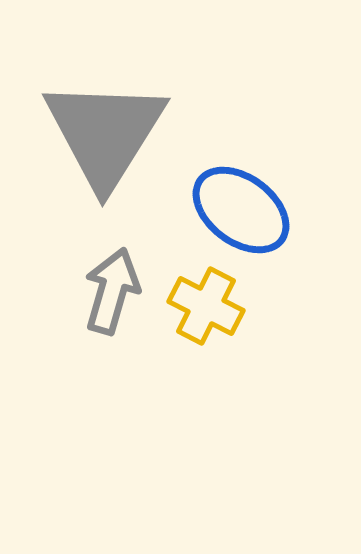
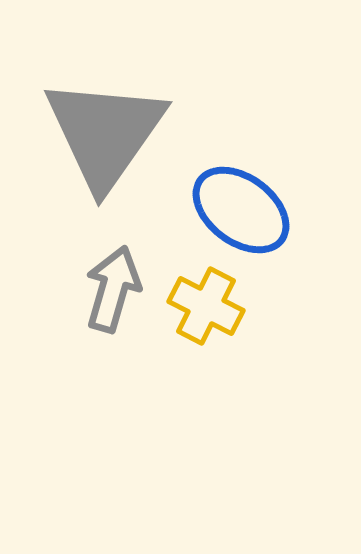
gray triangle: rotated 3 degrees clockwise
gray arrow: moved 1 px right, 2 px up
